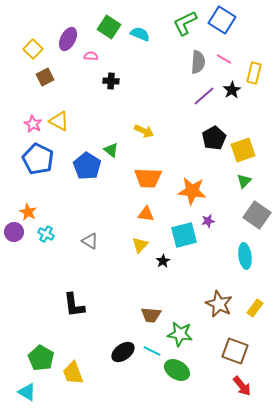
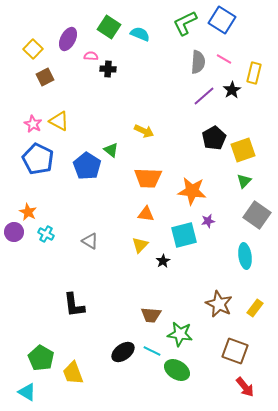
black cross at (111, 81): moved 3 px left, 12 px up
red arrow at (242, 386): moved 3 px right, 1 px down
